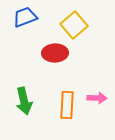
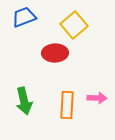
blue trapezoid: moved 1 px left
